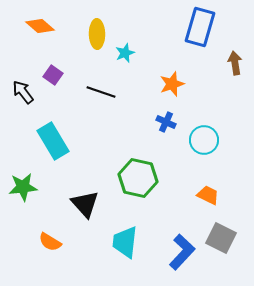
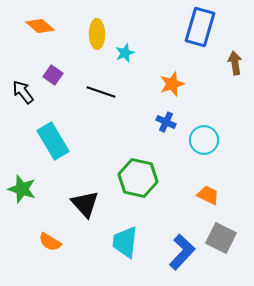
green star: moved 1 px left, 2 px down; rotated 24 degrees clockwise
